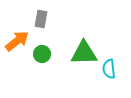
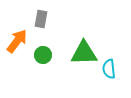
orange arrow: rotated 15 degrees counterclockwise
green circle: moved 1 px right, 1 px down
